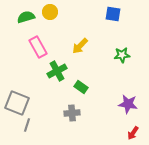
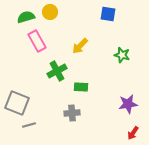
blue square: moved 5 px left
pink rectangle: moved 1 px left, 6 px up
green star: rotated 21 degrees clockwise
green rectangle: rotated 32 degrees counterclockwise
purple star: rotated 18 degrees counterclockwise
gray line: moved 2 px right; rotated 56 degrees clockwise
